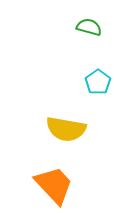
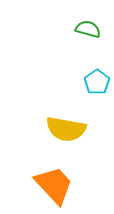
green semicircle: moved 1 px left, 2 px down
cyan pentagon: moved 1 px left
